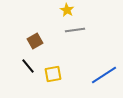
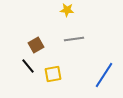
yellow star: rotated 24 degrees counterclockwise
gray line: moved 1 px left, 9 px down
brown square: moved 1 px right, 4 px down
blue line: rotated 24 degrees counterclockwise
